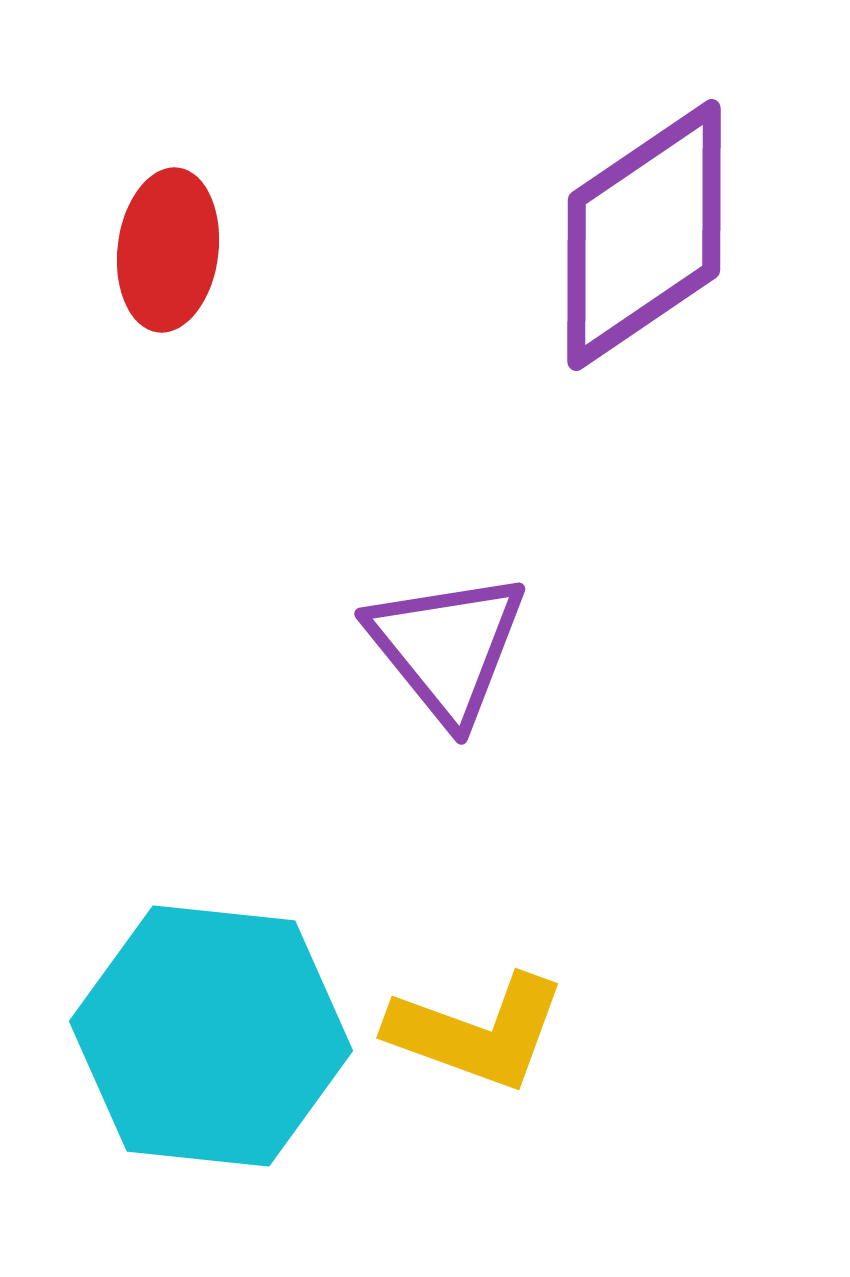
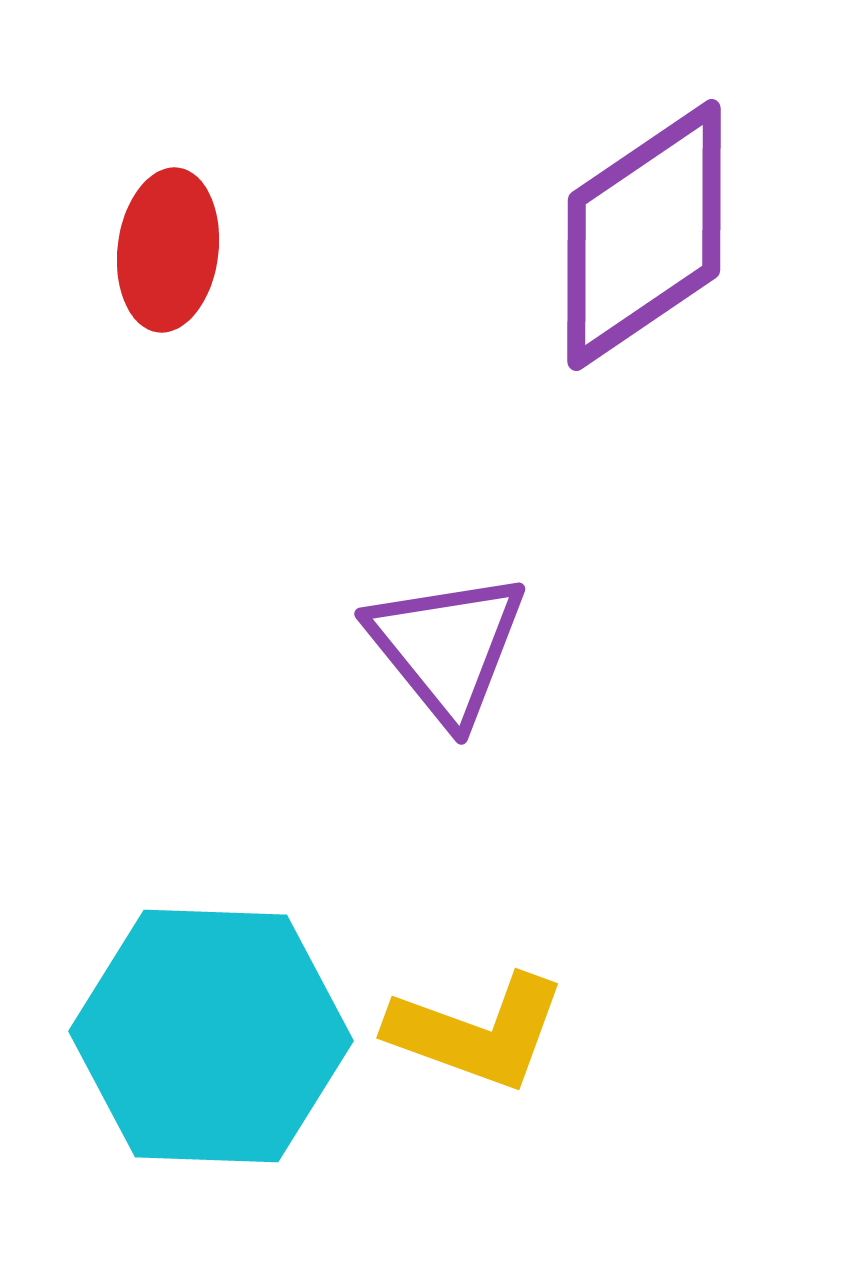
cyan hexagon: rotated 4 degrees counterclockwise
